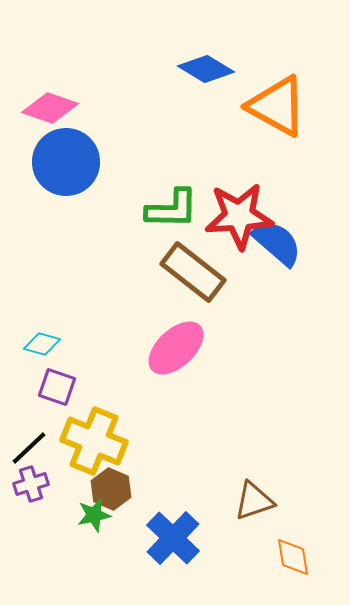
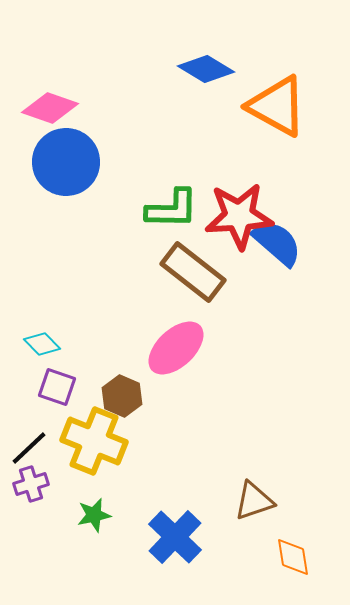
cyan diamond: rotated 30 degrees clockwise
brown hexagon: moved 11 px right, 93 px up
blue cross: moved 2 px right, 1 px up
